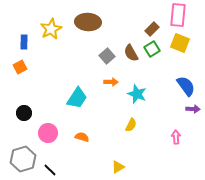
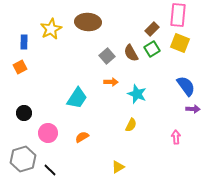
orange semicircle: rotated 48 degrees counterclockwise
